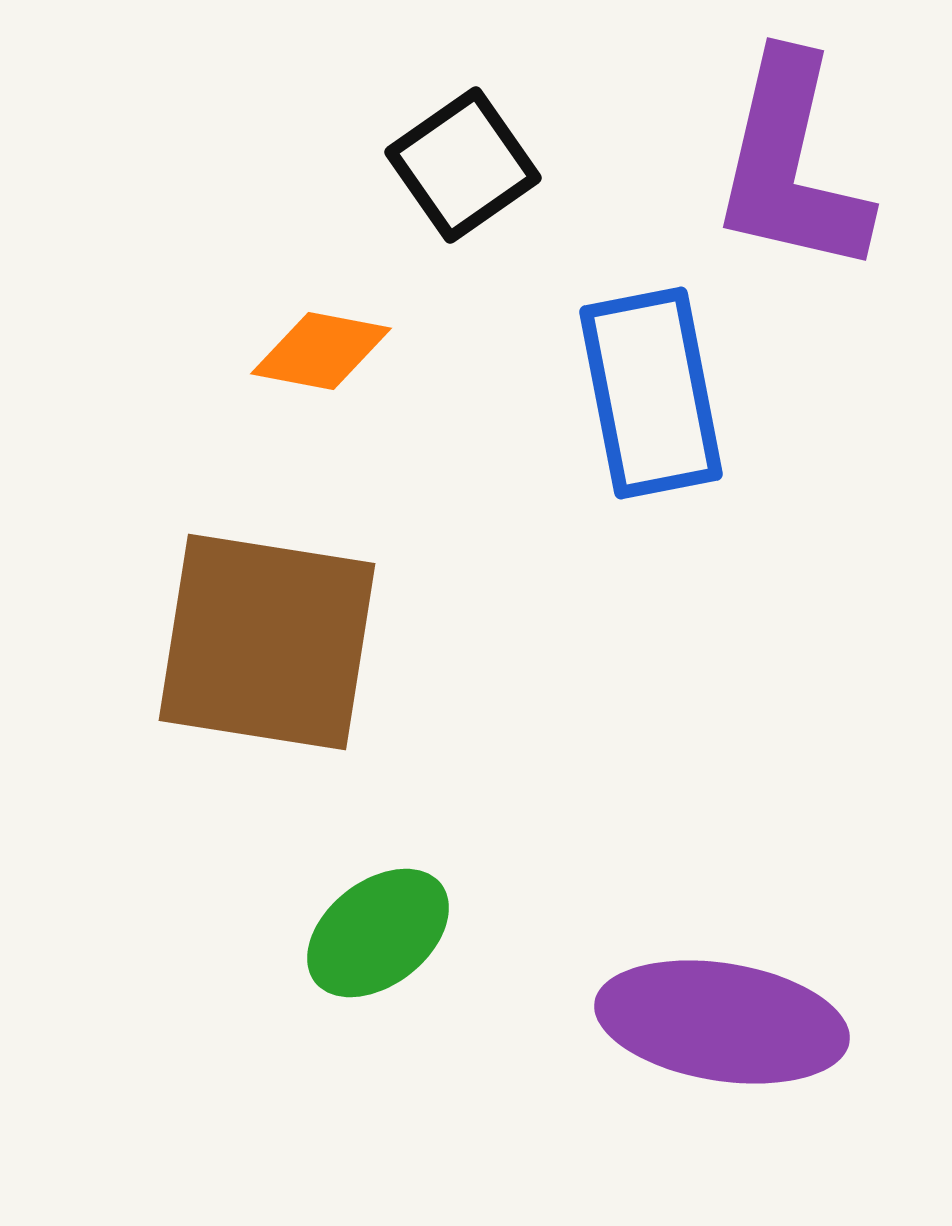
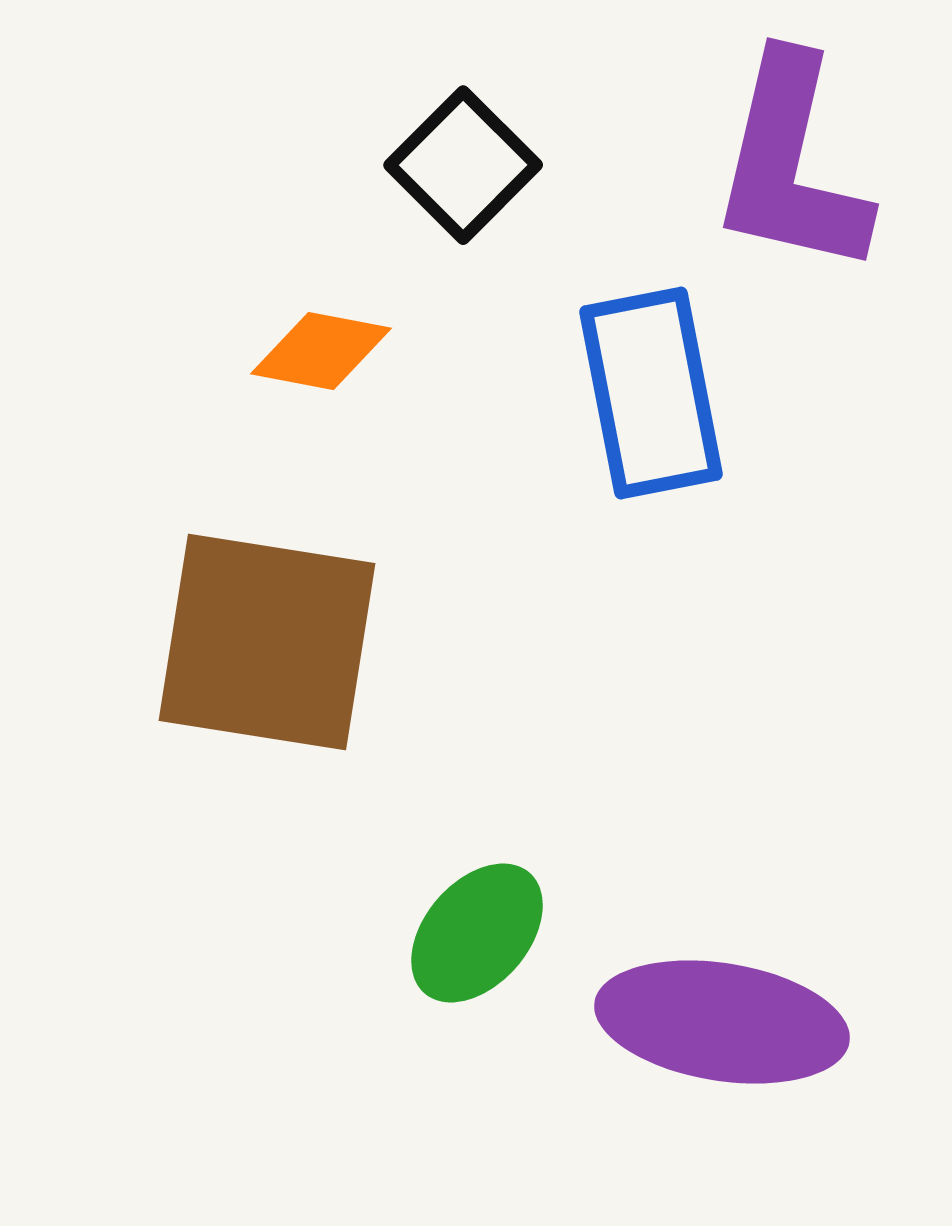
black square: rotated 10 degrees counterclockwise
green ellipse: moved 99 px right; rotated 11 degrees counterclockwise
